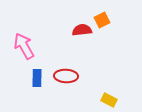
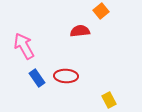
orange square: moved 1 px left, 9 px up; rotated 14 degrees counterclockwise
red semicircle: moved 2 px left, 1 px down
blue rectangle: rotated 36 degrees counterclockwise
yellow rectangle: rotated 35 degrees clockwise
